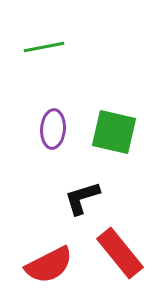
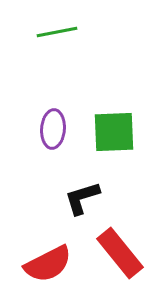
green line: moved 13 px right, 15 px up
green square: rotated 15 degrees counterclockwise
red semicircle: moved 1 px left, 1 px up
